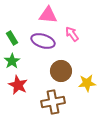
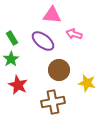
pink triangle: moved 4 px right
pink arrow: moved 2 px right; rotated 35 degrees counterclockwise
purple ellipse: rotated 20 degrees clockwise
green star: moved 1 px left, 2 px up
brown circle: moved 2 px left, 1 px up
yellow star: rotated 18 degrees clockwise
